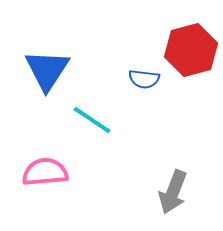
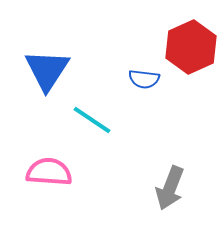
red hexagon: moved 3 px up; rotated 9 degrees counterclockwise
pink semicircle: moved 4 px right; rotated 9 degrees clockwise
gray arrow: moved 3 px left, 4 px up
